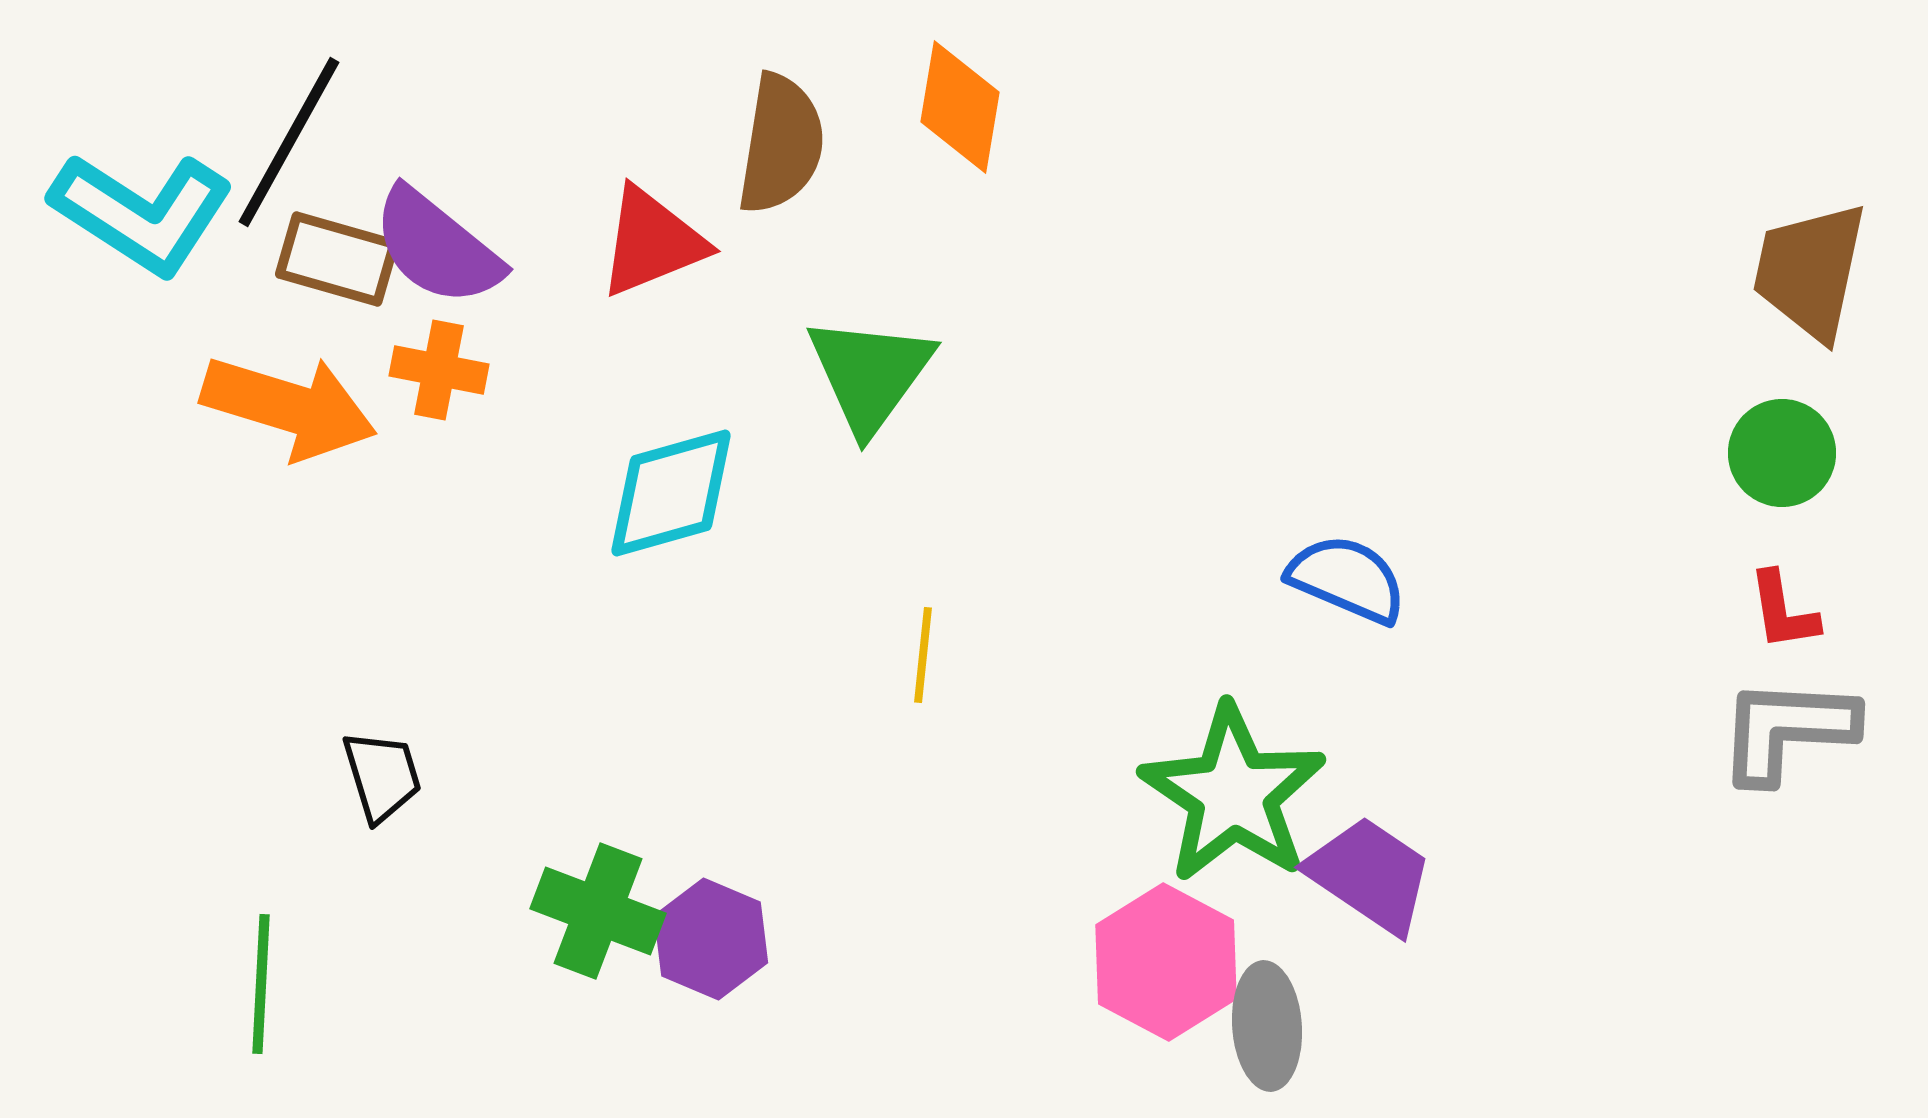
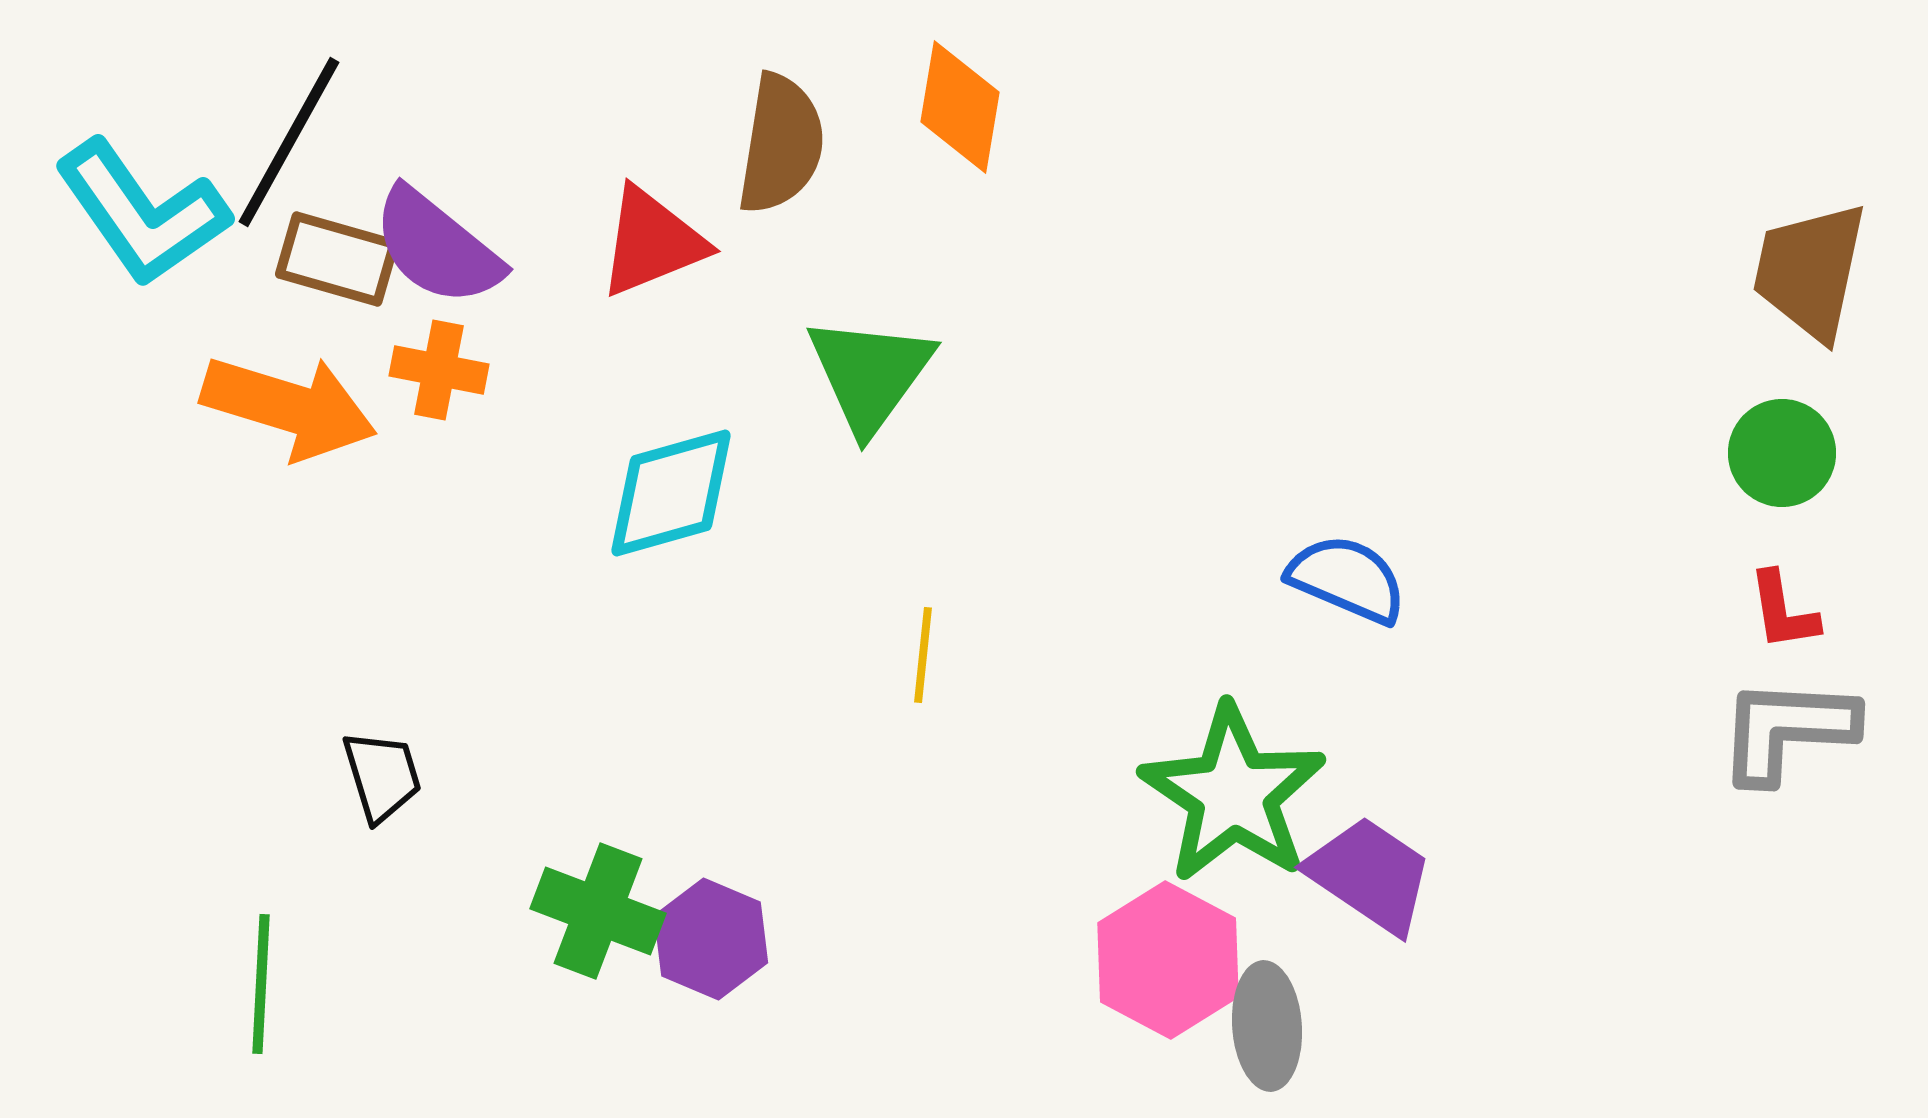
cyan L-shape: rotated 22 degrees clockwise
pink hexagon: moved 2 px right, 2 px up
